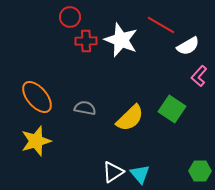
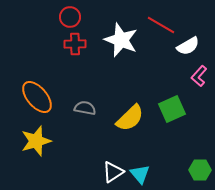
red cross: moved 11 px left, 3 px down
green square: rotated 32 degrees clockwise
green hexagon: moved 1 px up
